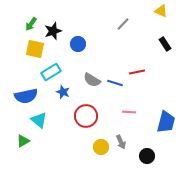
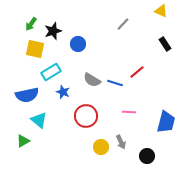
red line: rotated 28 degrees counterclockwise
blue semicircle: moved 1 px right, 1 px up
